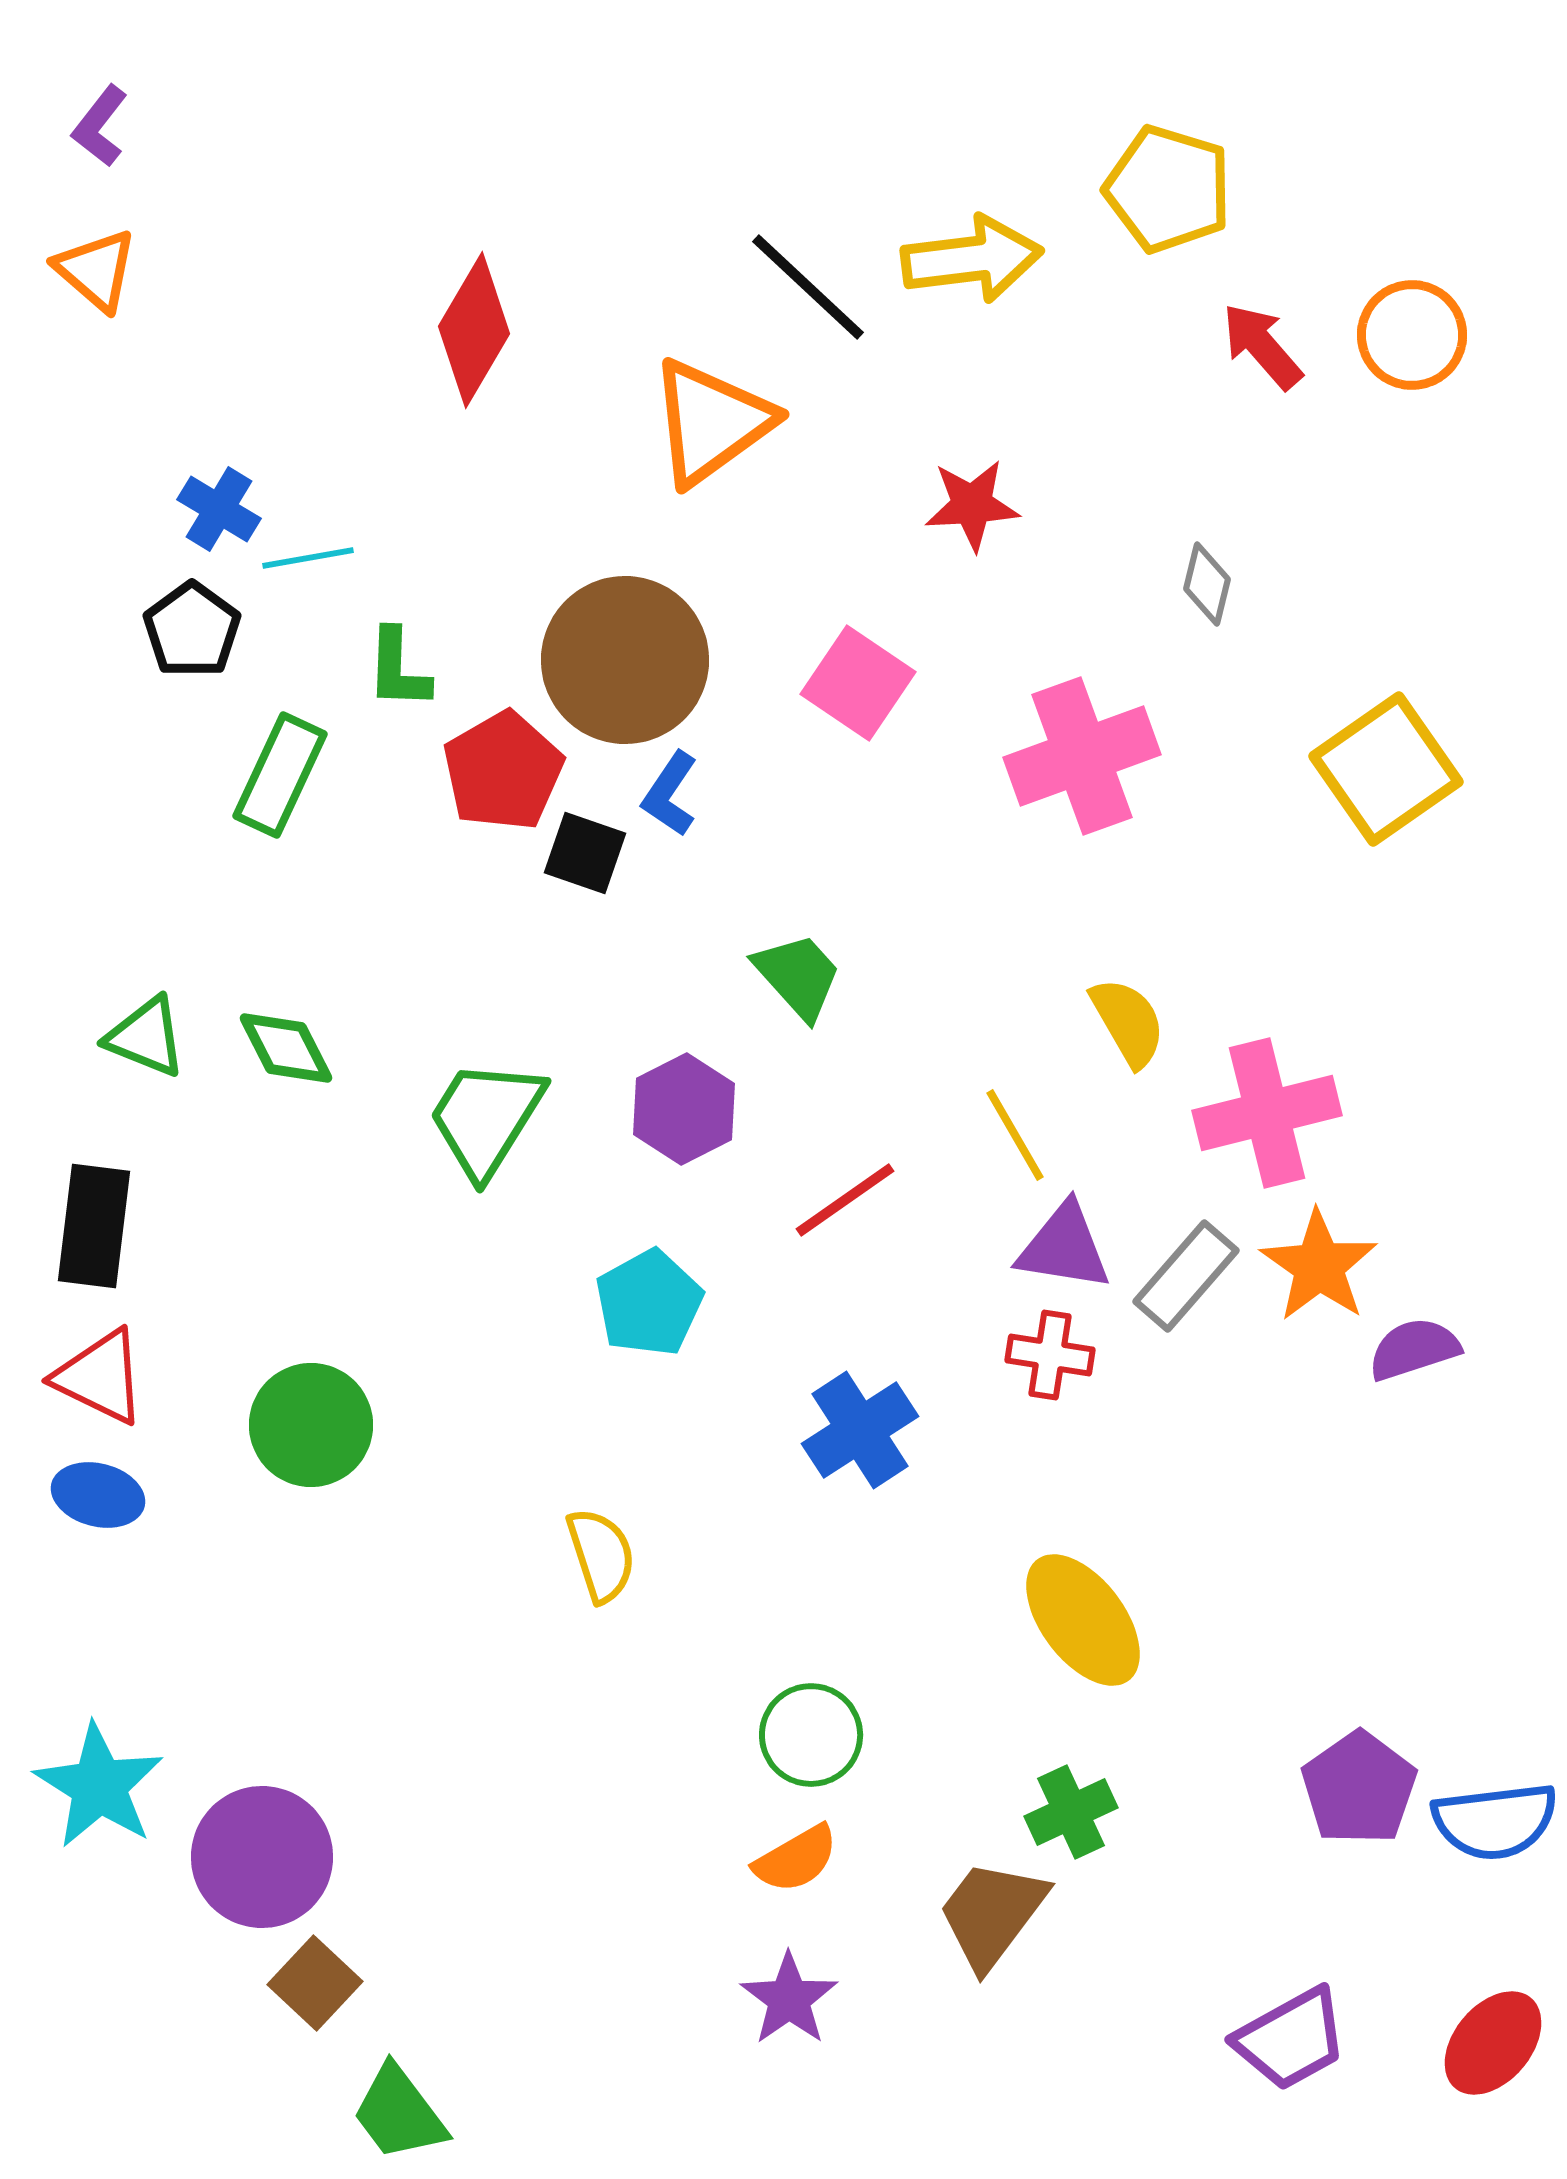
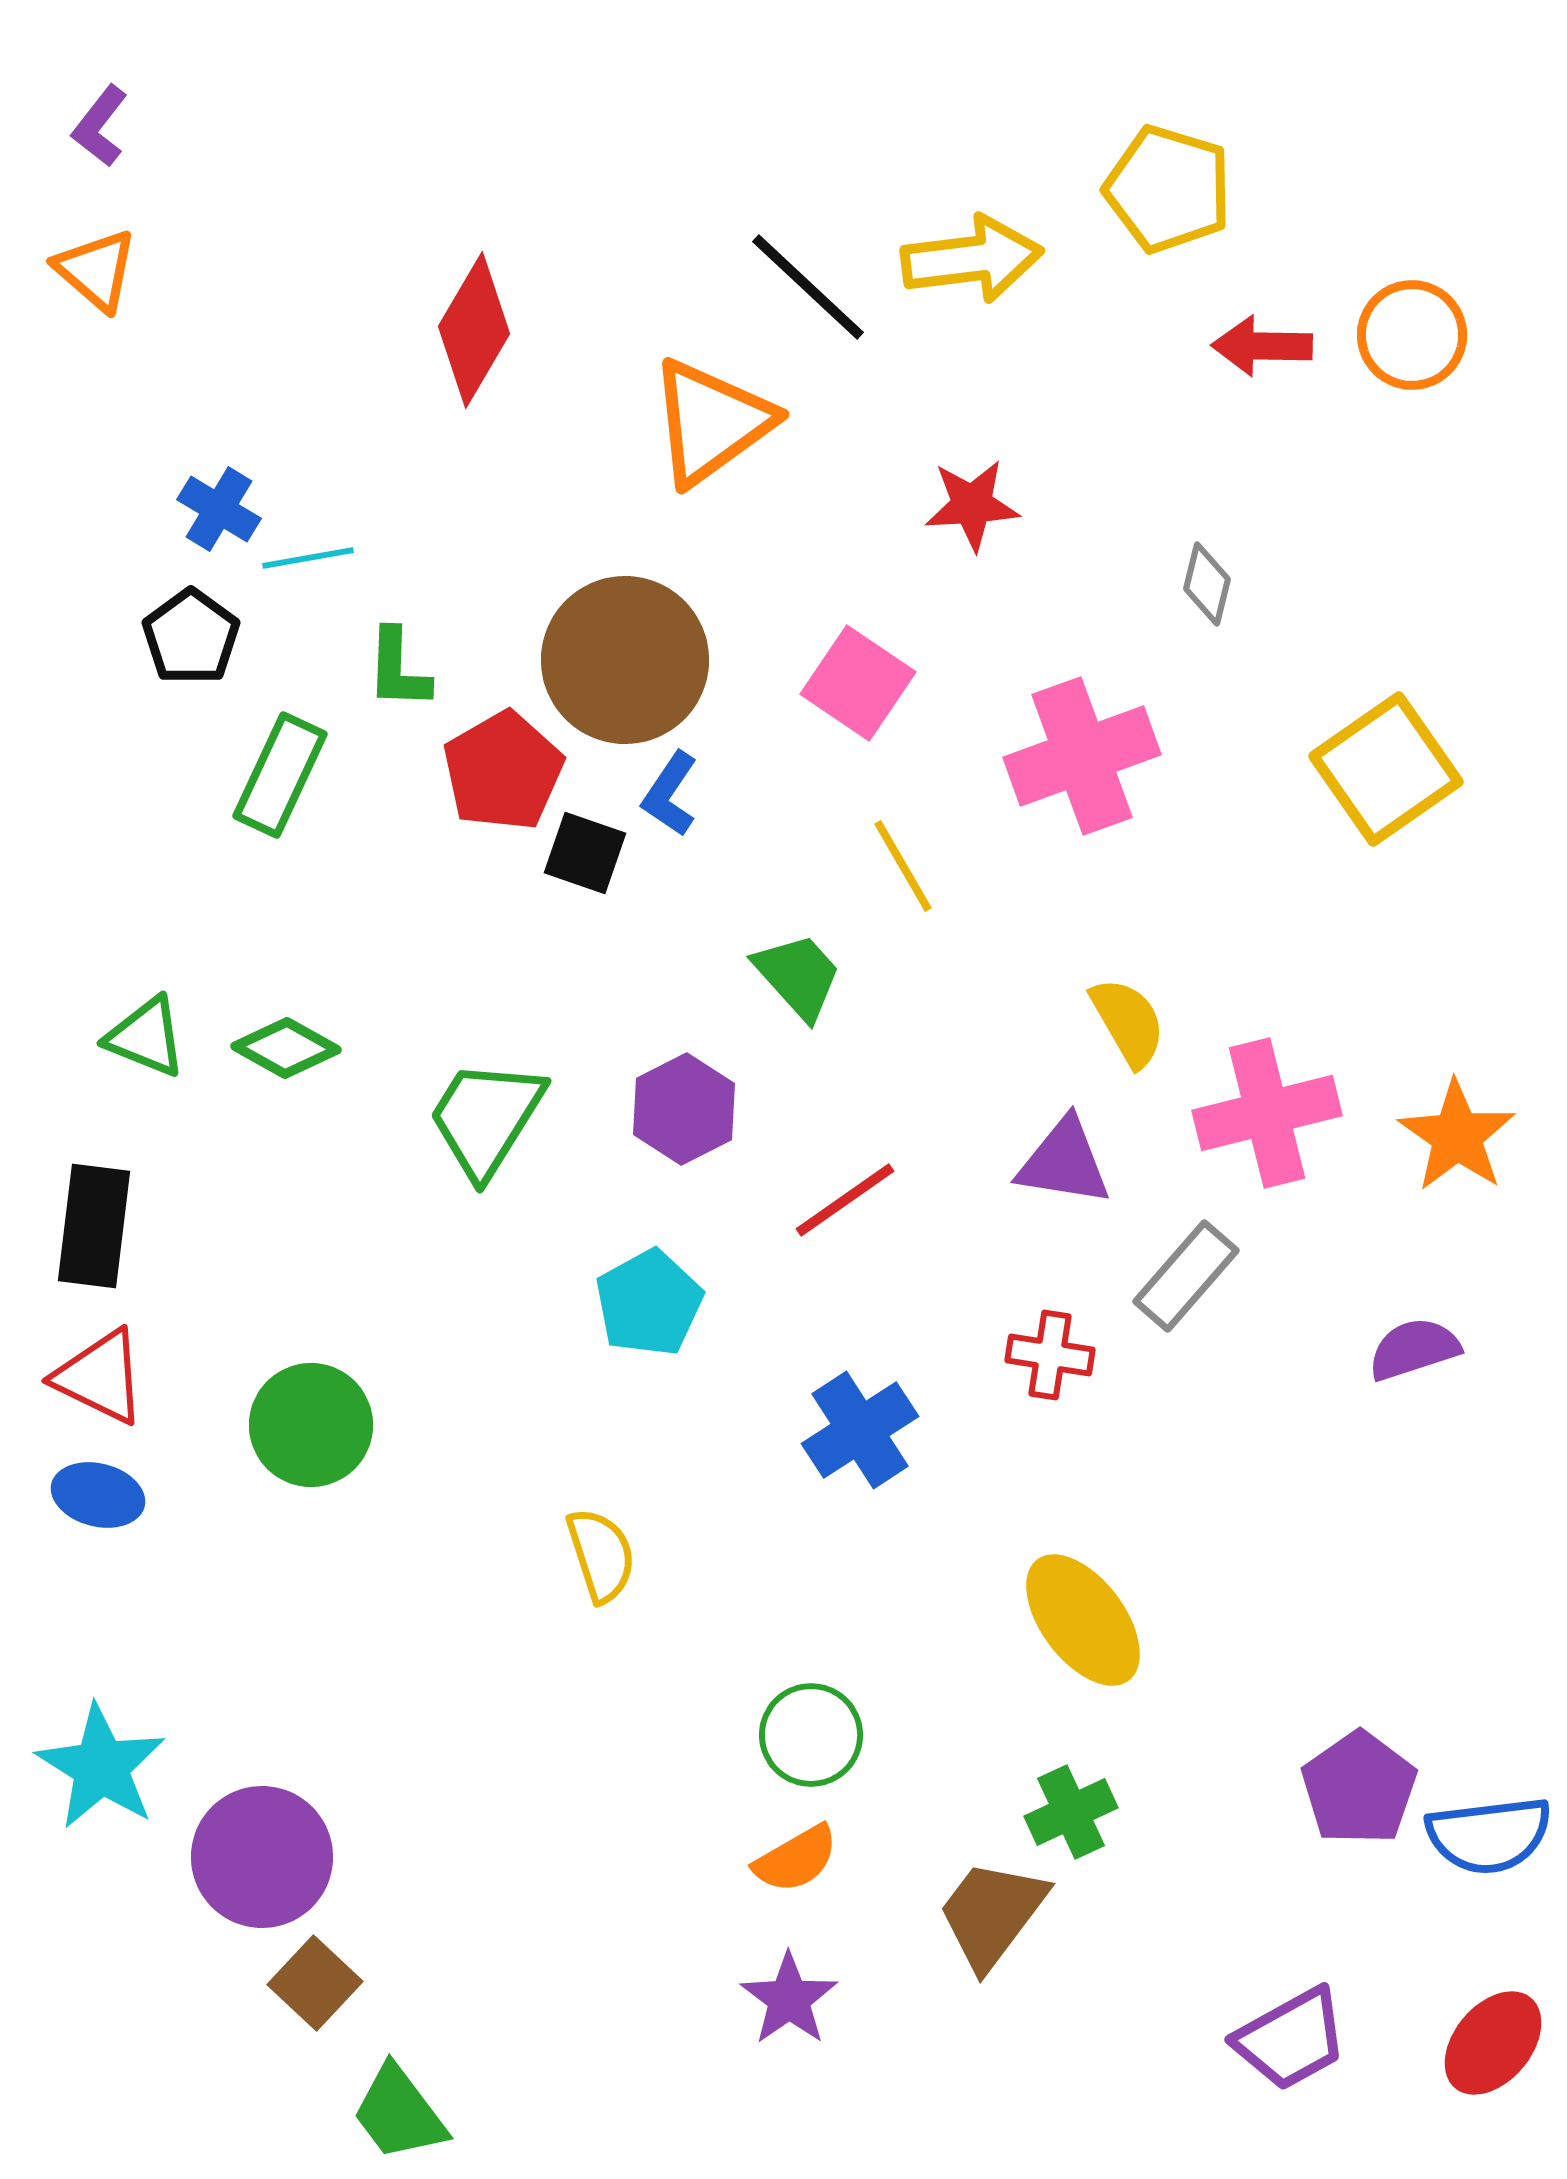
red arrow at (1262, 346): rotated 48 degrees counterclockwise
black pentagon at (192, 630): moved 1 px left, 7 px down
green diamond at (286, 1048): rotated 34 degrees counterclockwise
yellow line at (1015, 1135): moved 112 px left, 269 px up
purple triangle at (1064, 1247): moved 85 px up
orange star at (1319, 1266): moved 138 px right, 130 px up
cyan star at (99, 1786): moved 2 px right, 19 px up
blue semicircle at (1495, 1821): moved 6 px left, 14 px down
